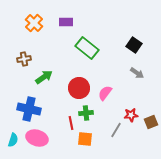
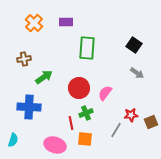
green rectangle: rotated 55 degrees clockwise
blue cross: moved 2 px up; rotated 10 degrees counterclockwise
green cross: rotated 16 degrees counterclockwise
pink ellipse: moved 18 px right, 7 px down
